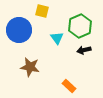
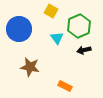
yellow square: moved 9 px right; rotated 16 degrees clockwise
green hexagon: moved 1 px left
blue circle: moved 1 px up
orange rectangle: moved 4 px left; rotated 16 degrees counterclockwise
